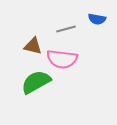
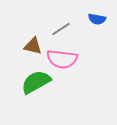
gray line: moved 5 px left; rotated 18 degrees counterclockwise
